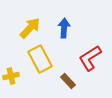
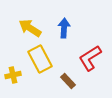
yellow arrow: rotated 100 degrees counterclockwise
yellow cross: moved 2 px right, 1 px up
